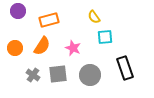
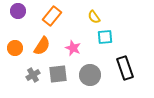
orange rectangle: moved 3 px right, 4 px up; rotated 36 degrees counterclockwise
gray cross: rotated 24 degrees clockwise
